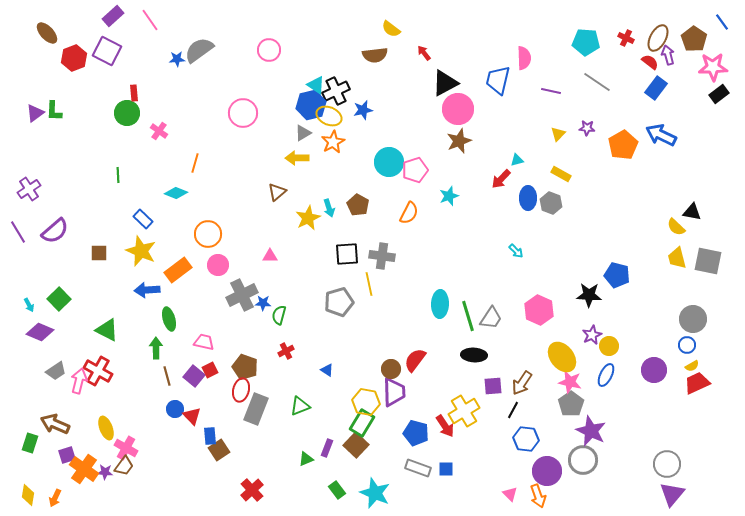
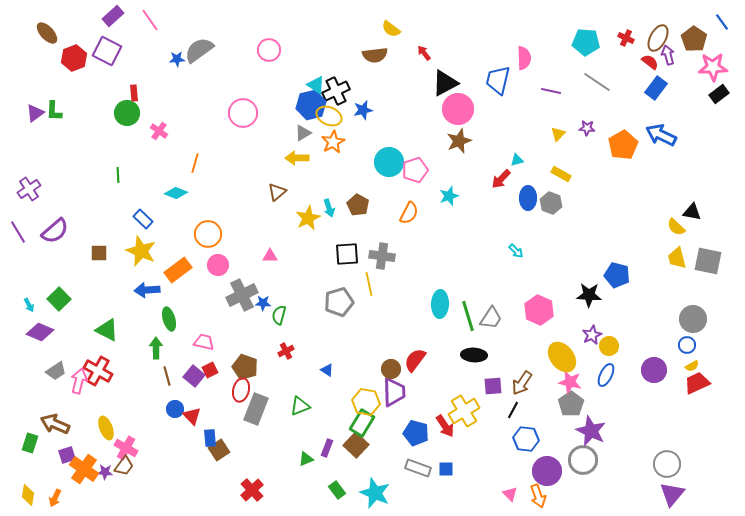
blue rectangle at (210, 436): moved 2 px down
